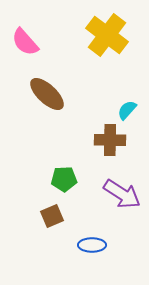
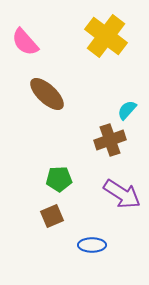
yellow cross: moved 1 px left, 1 px down
brown cross: rotated 20 degrees counterclockwise
green pentagon: moved 5 px left
